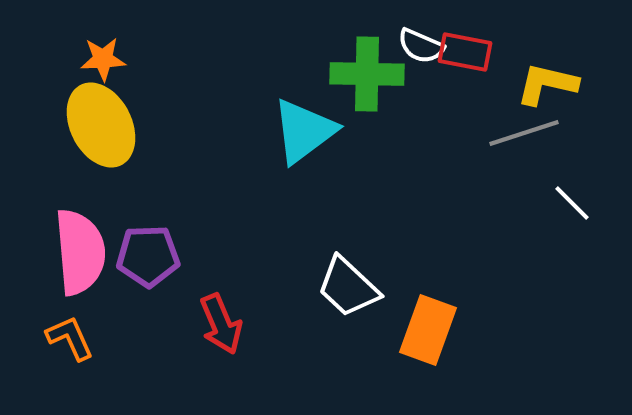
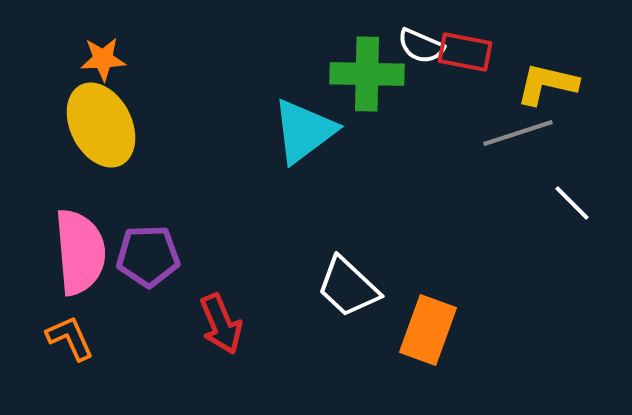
gray line: moved 6 px left
